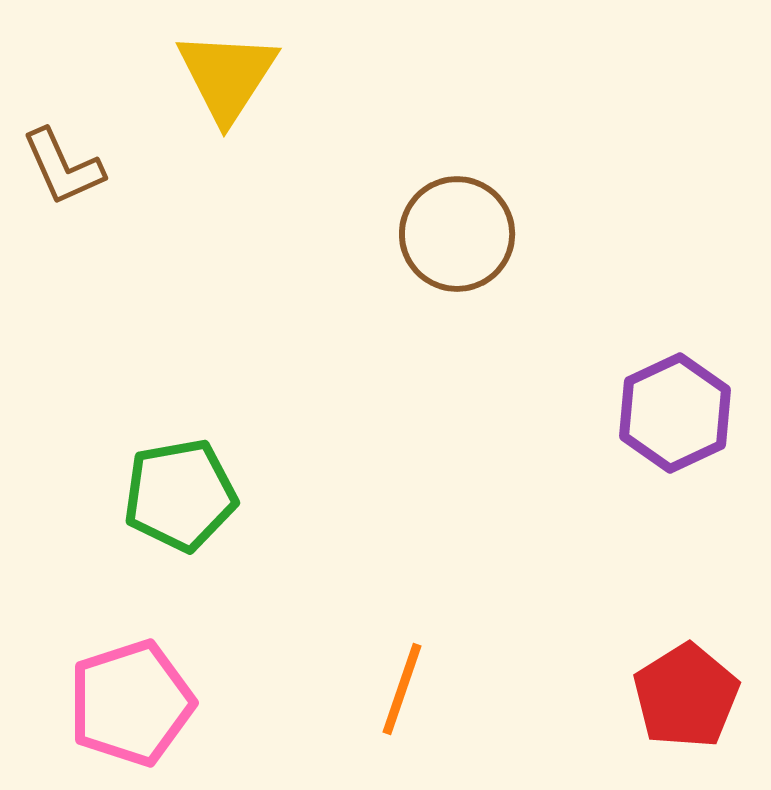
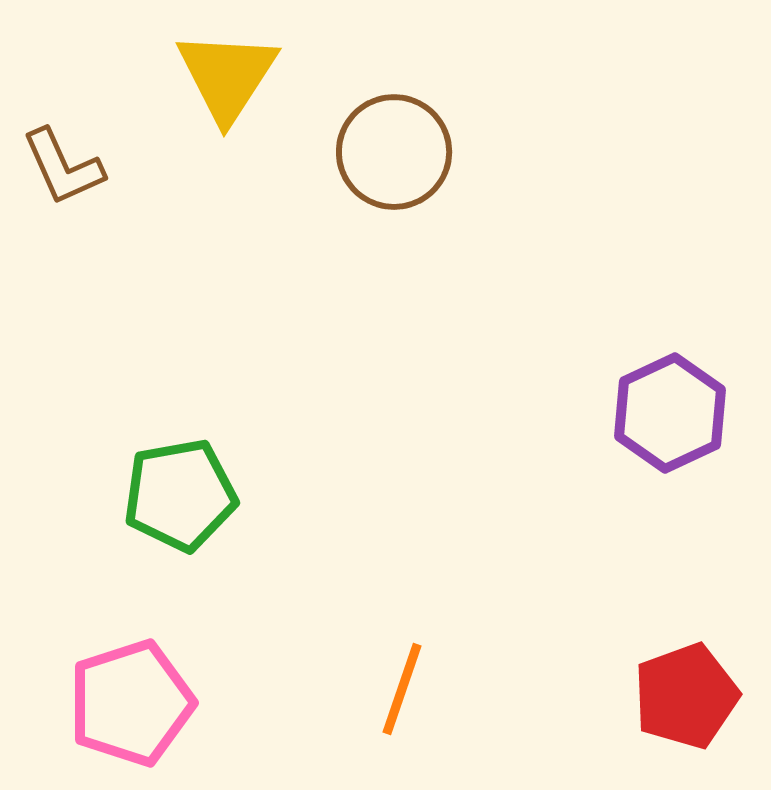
brown circle: moved 63 px left, 82 px up
purple hexagon: moved 5 px left
red pentagon: rotated 12 degrees clockwise
